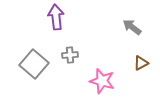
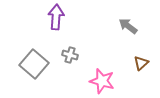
purple arrow: rotated 10 degrees clockwise
gray arrow: moved 4 px left, 1 px up
gray cross: rotated 21 degrees clockwise
brown triangle: rotated 14 degrees counterclockwise
